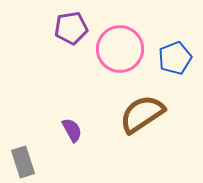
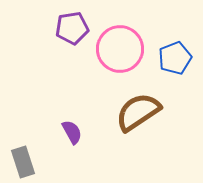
purple pentagon: moved 1 px right
brown semicircle: moved 4 px left, 2 px up
purple semicircle: moved 2 px down
